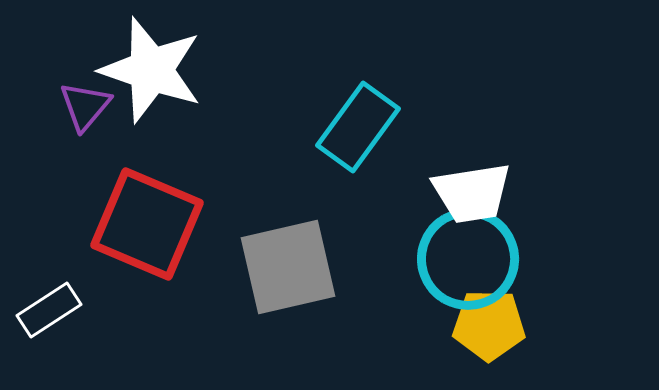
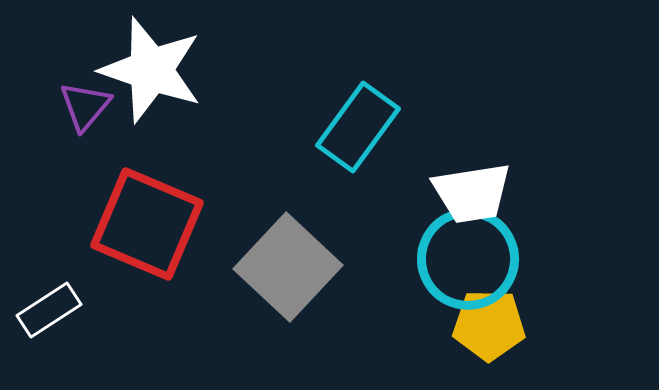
gray square: rotated 34 degrees counterclockwise
